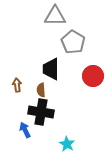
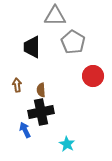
black trapezoid: moved 19 px left, 22 px up
black cross: rotated 20 degrees counterclockwise
